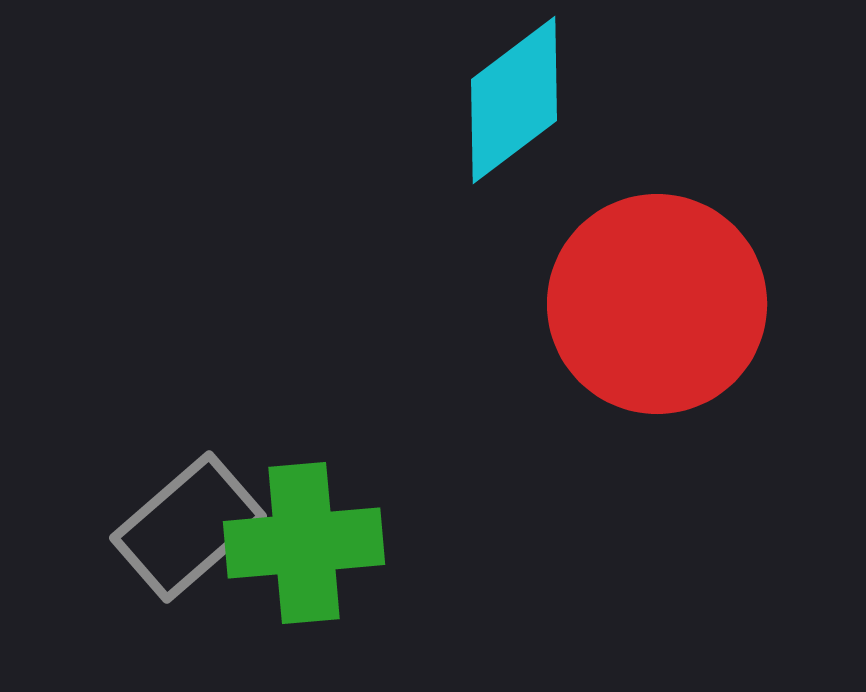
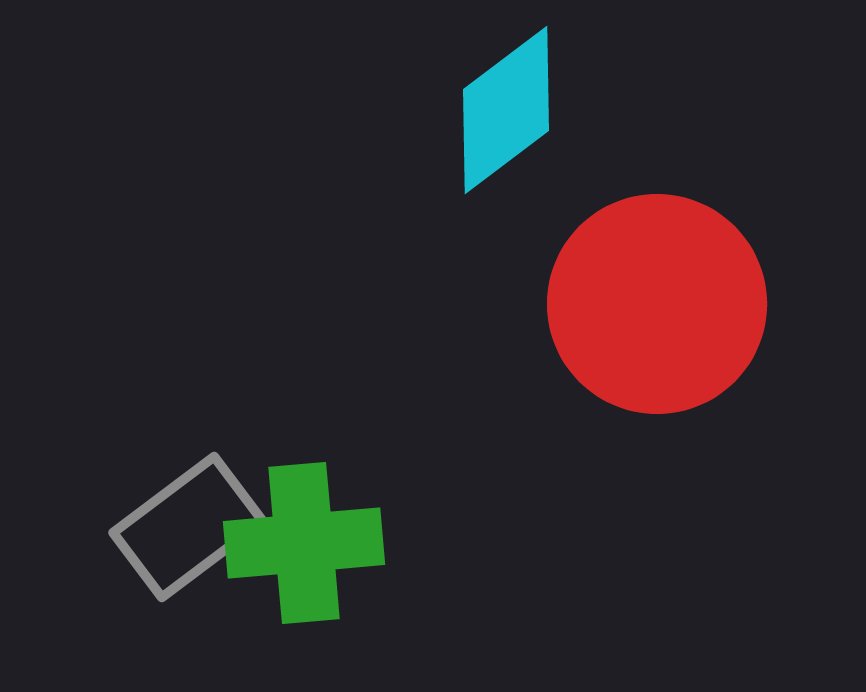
cyan diamond: moved 8 px left, 10 px down
gray rectangle: rotated 4 degrees clockwise
